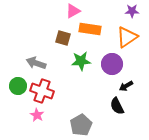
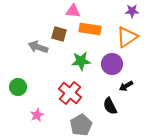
pink triangle: rotated 35 degrees clockwise
brown square: moved 4 px left, 4 px up
gray arrow: moved 2 px right, 16 px up
green circle: moved 1 px down
red cross: moved 28 px right, 2 px down; rotated 20 degrees clockwise
black semicircle: moved 7 px left
pink star: rotated 16 degrees clockwise
